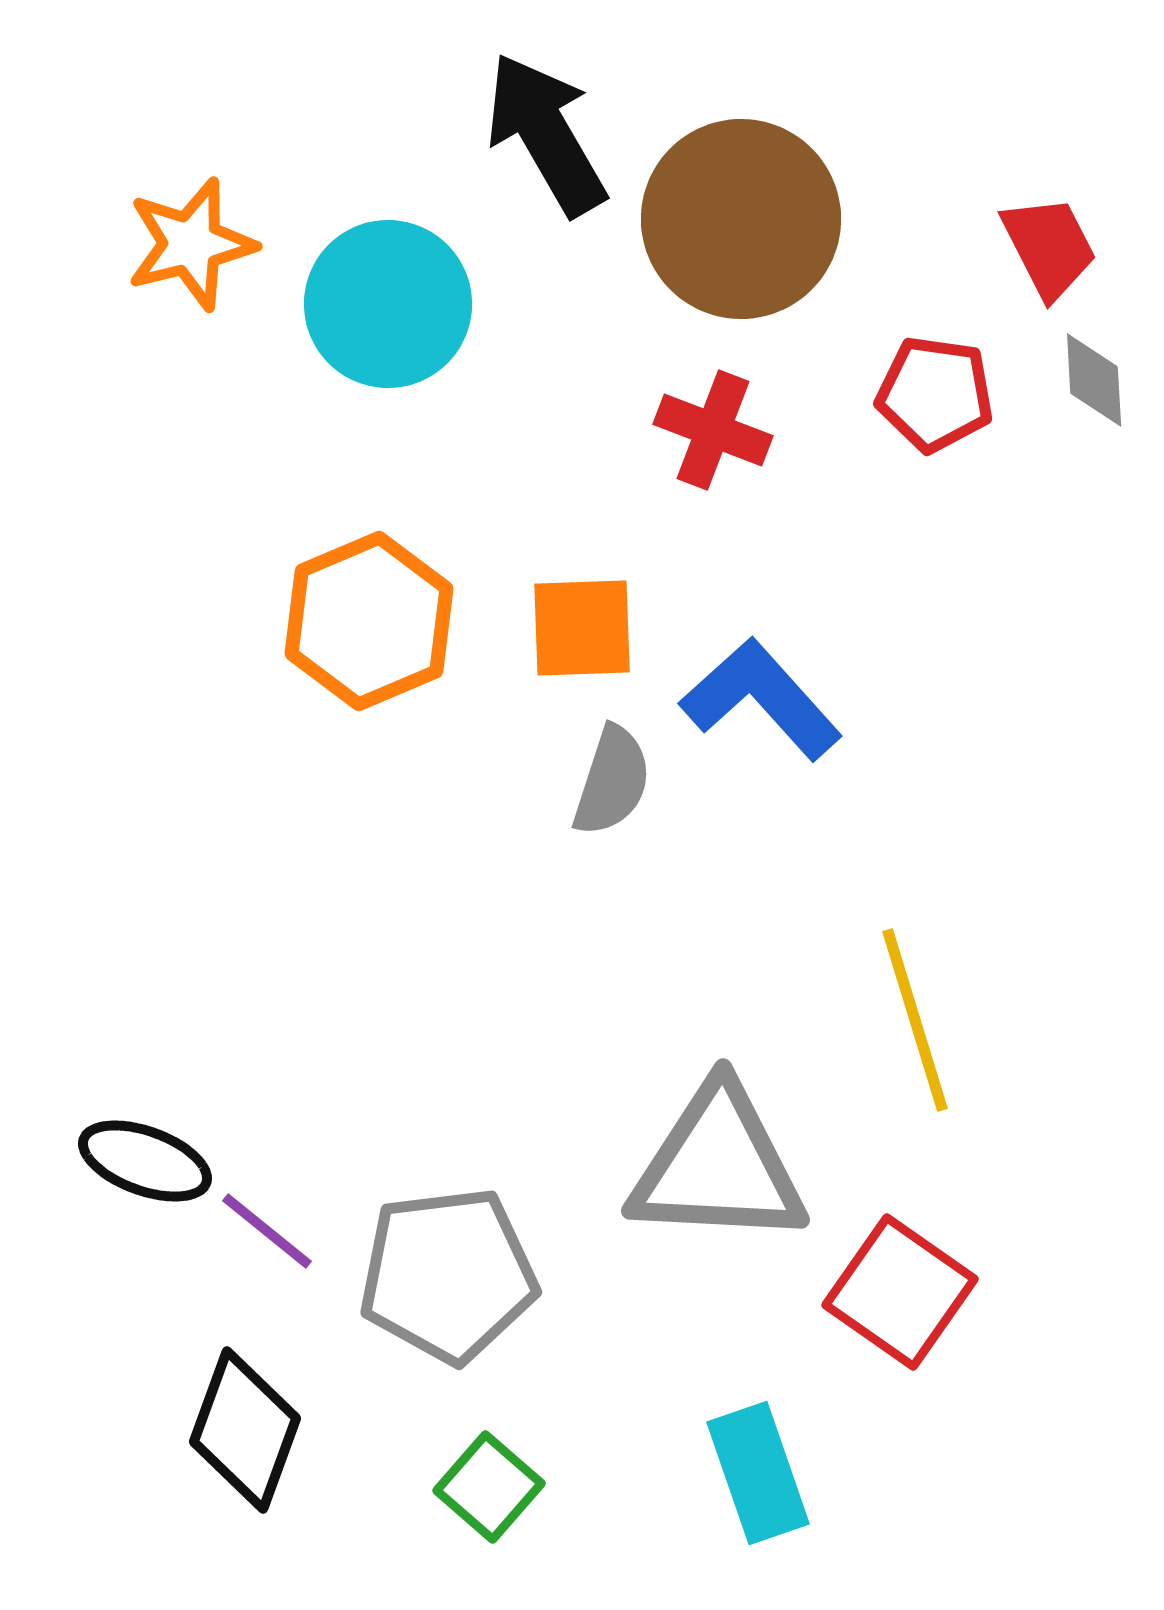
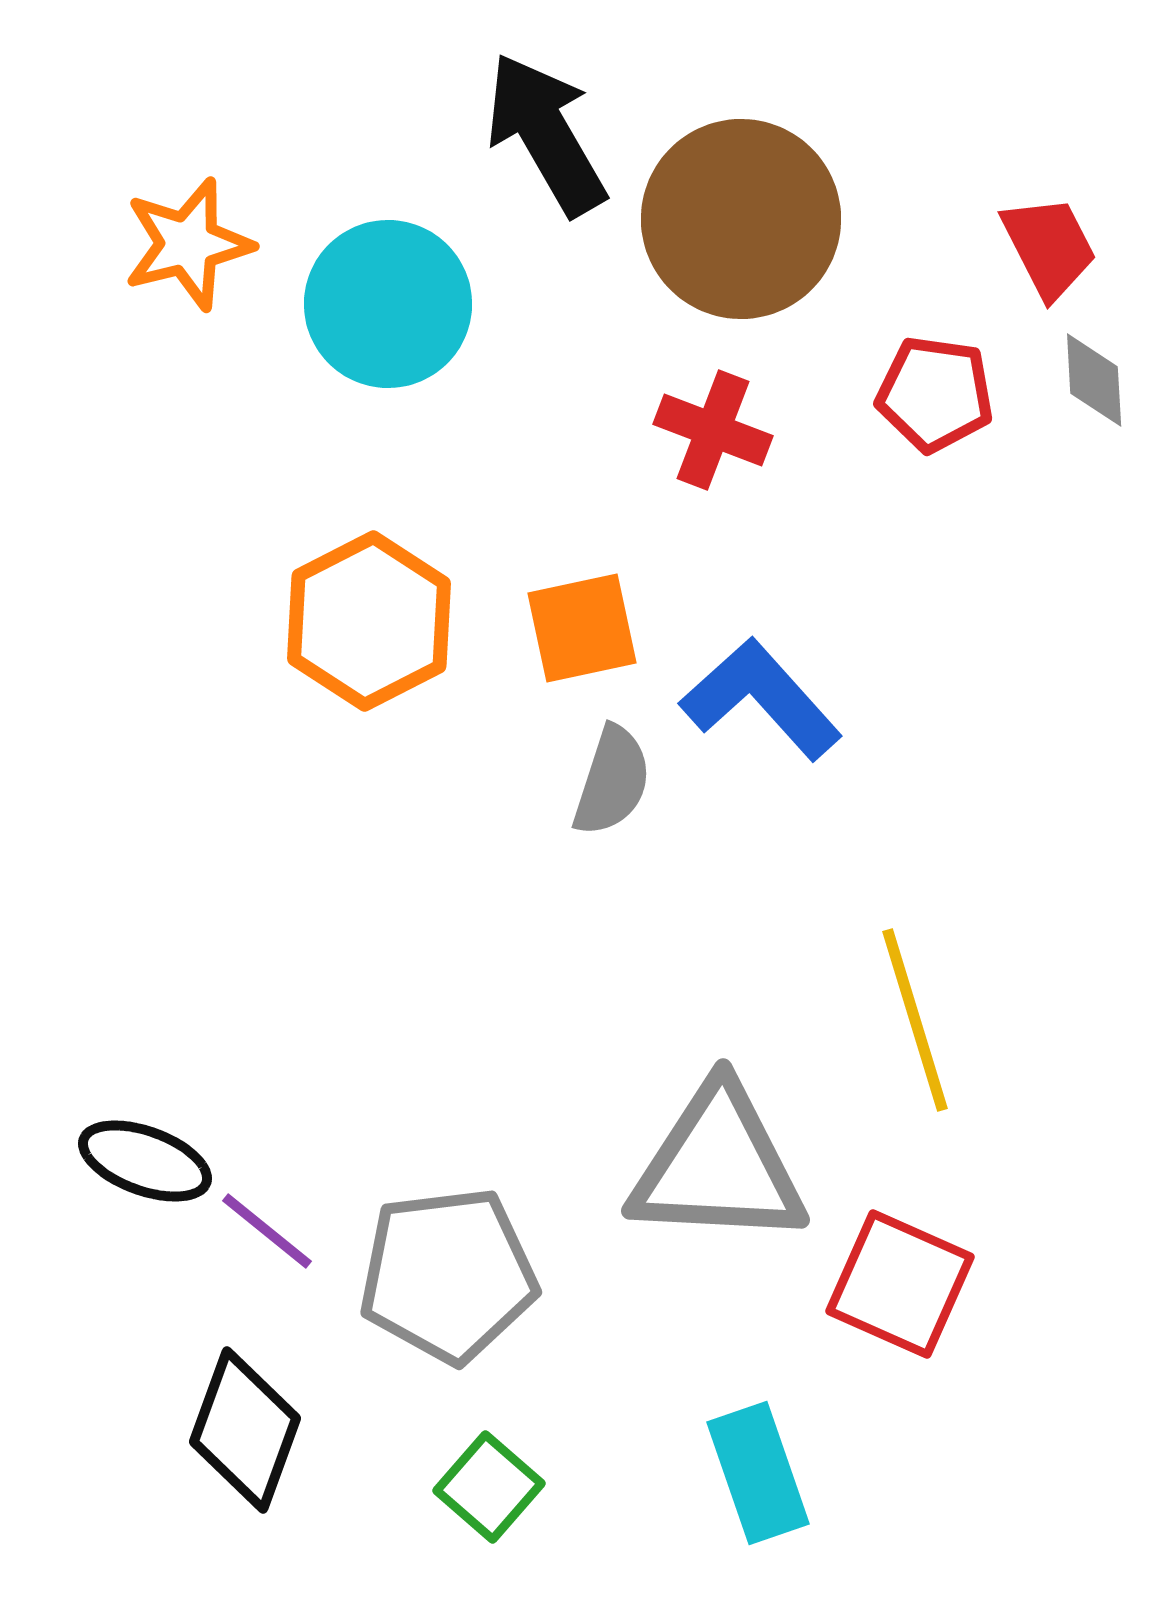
orange star: moved 3 px left
orange hexagon: rotated 4 degrees counterclockwise
orange square: rotated 10 degrees counterclockwise
red square: moved 8 px up; rotated 11 degrees counterclockwise
